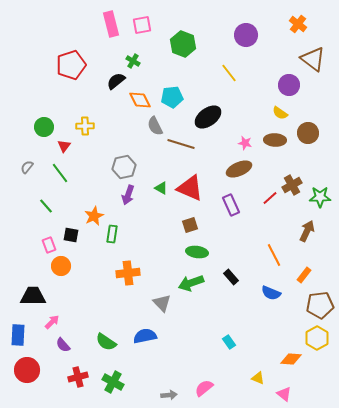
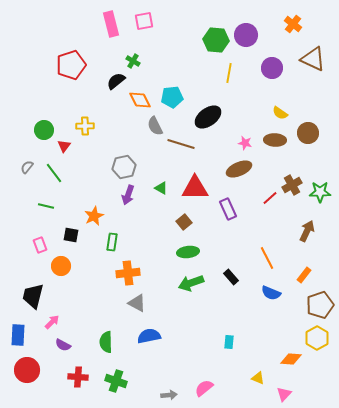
orange cross at (298, 24): moved 5 px left
pink square at (142, 25): moved 2 px right, 4 px up
green hexagon at (183, 44): moved 33 px right, 4 px up; rotated 15 degrees counterclockwise
brown triangle at (313, 59): rotated 12 degrees counterclockwise
yellow line at (229, 73): rotated 48 degrees clockwise
purple circle at (289, 85): moved 17 px left, 17 px up
green circle at (44, 127): moved 3 px down
green line at (60, 173): moved 6 px left
red triangle at (190, 188): moved 5 px right; rotated 24 degrees counterclockwise
green star at (320, 197): moved 5 px up
purple rectangle at (231, 205): moved 3 px left, 4 px down
green line at (46, 206): rotated 35 degrees counterclockwise
brown square at (190, 225): moved 6 px left, 3 px up; rotated 21 degrees counterclockwise
green rectangle at (112, 234): moved 8 px down
pink rectangle at (49, 245): moved 9 px left
green ellipse at (197, 252): moved 9 px left; rotated 15 degrees counterclockwise
orange line at (274, 255): moved 7 px left, 3 px down
black trapezoid at (33, 296): rotated 76 degrees counterclockwise
gray triangle at (162, 303): moved 25 px left; rotated 18 degrees counterclockwise
brown pentagon at (320, 305): rotated 12 degrees counterclockwise
blue semicircle at (145, 336): moved 4 px right
green semicircle at (106, 342): rotated 55 degrees clockwise
cyan rectangle at (229, 342): rotated 40 degrees clockwise
purple semicircle at (63, 345): rotated 21 degrees counterclockwise
red cross at (78, 377): rotated 18 degrees clockwise
green cross at (113, 382): moved 3 px right, 1 px up; rotated 10 degrees counterclockwise
pink triangle at (284, 394): rotated 35 degrees clockwise
